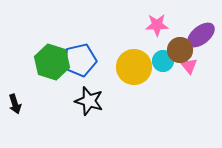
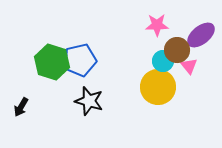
brown circle: moved 3 px left
yellow circle: moved 24 px right, 20 px down
black arrow: moved 6 px right, 3 px down; rotated 48 degrees clockwise
